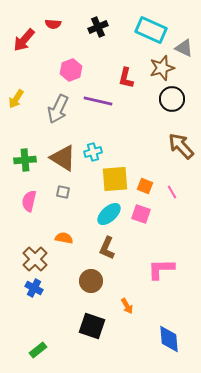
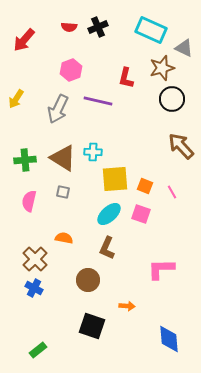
red semicircle: moved 16 px right, 3 px down
cyan cross: rotated 18 degrees clockwise
brown circle: moved 3 px left, 1 px up
orange arrow: rotated 56 degrees counterclockwise
